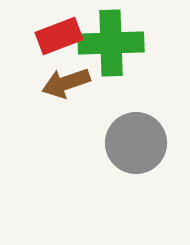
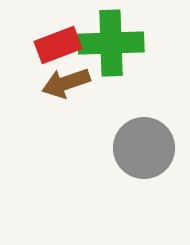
red rectangle: moved 1 px left, 9 px down
gray circle: moved 8 px right, 5 px down
